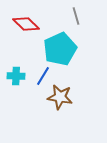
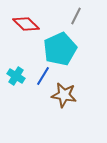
gray line: rotated 42 degrees clockwise
cyan cross: rotated 30 degrees clockwise
brown star: moved 4 px right, 2 px up
